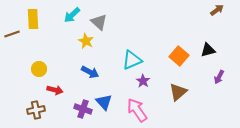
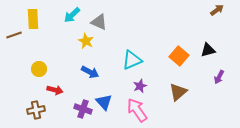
gray triangle: rotated 18 degrees counterclockwise
brown line: moved 2 px right, 1 px down
purple star: moved 3 px left, 5 px down; rotated 16 degrees clockwise
